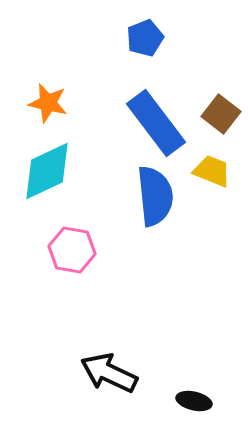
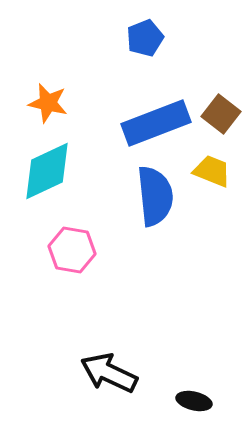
blue rectangle: rotated 74 degrees counterclockwise
